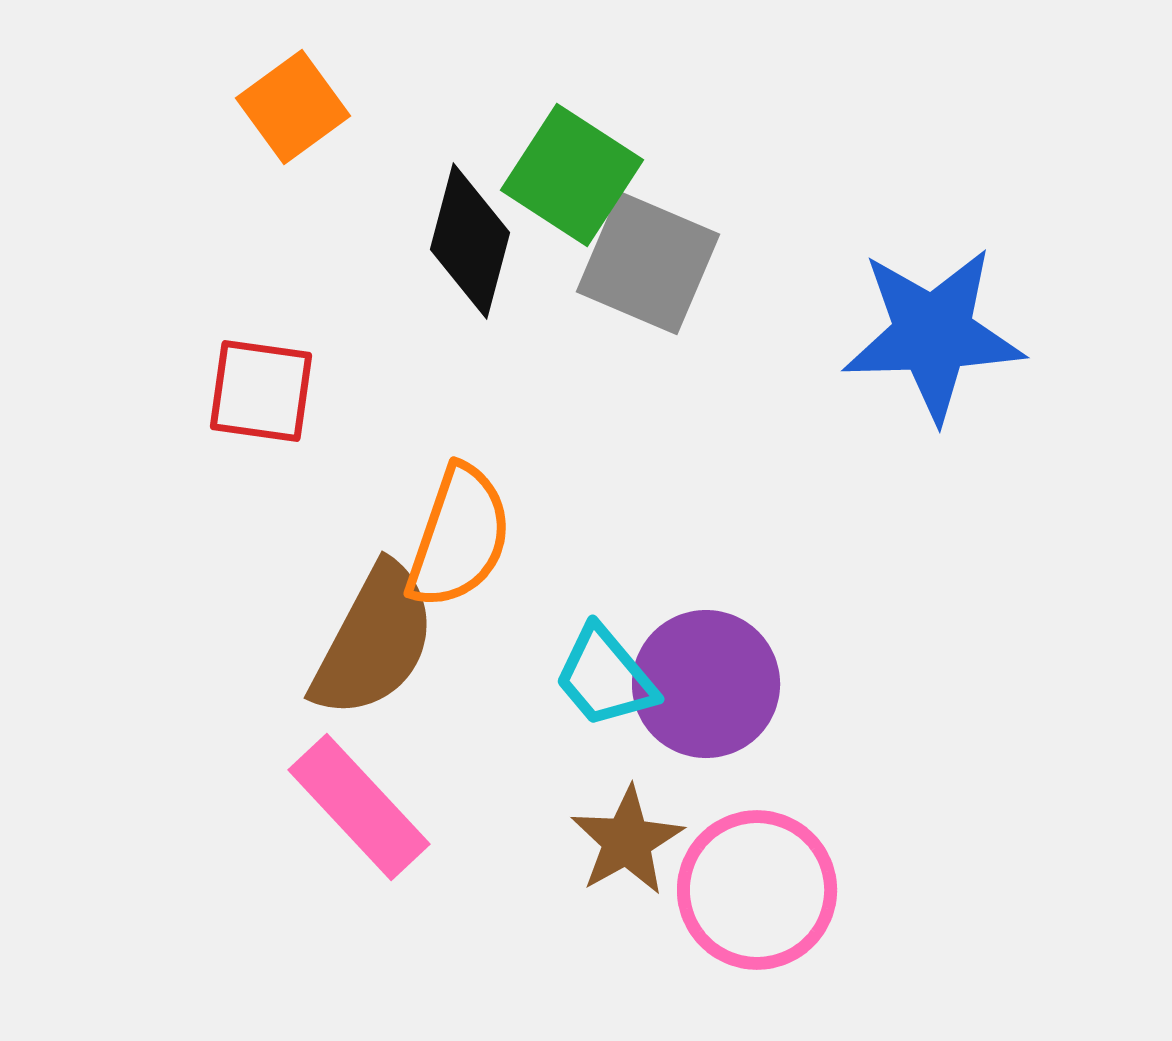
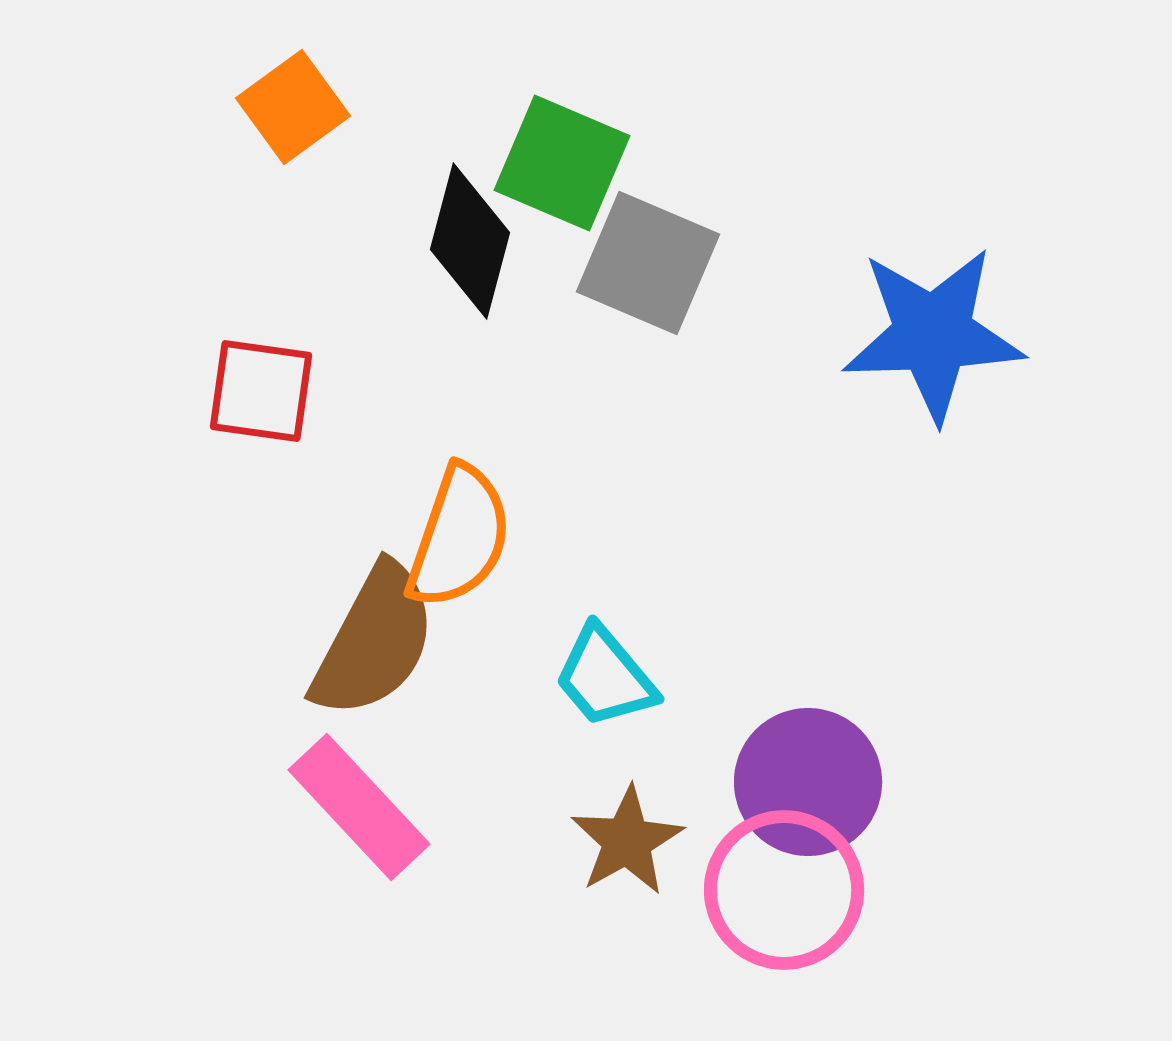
green square: moved 10 px left, 12 px up; rotated 10 degrees counterclockwise
purple circle: moved 102 px right, 98 px down
pink circle: moved 27 px right
